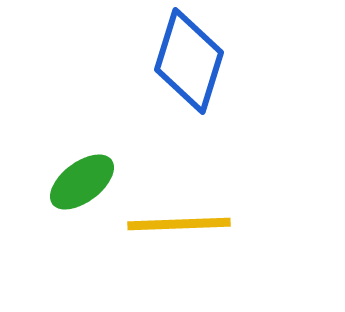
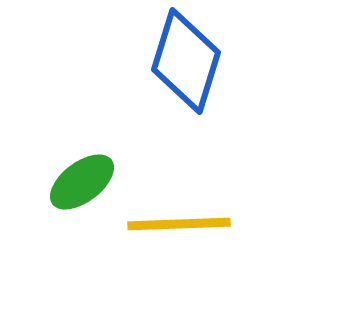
blue diamond: moved 3 px left
